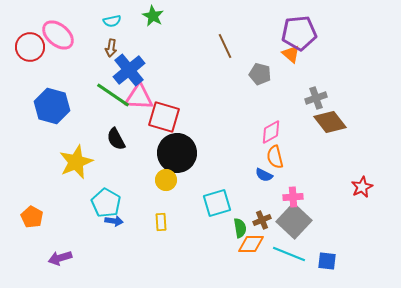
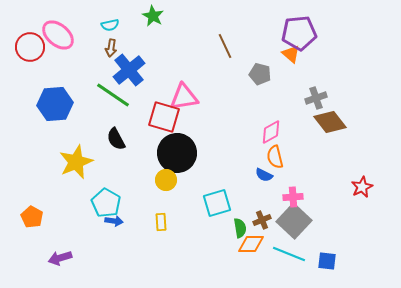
cyan semicircle: moved 2 px left, 4 px down
pink triangle: moved 45 px right; rotated 12 degrees counterclockwise
blue hexagon: moved 3 px right, 2 px up; rotated 20 degrees counterclockwise
